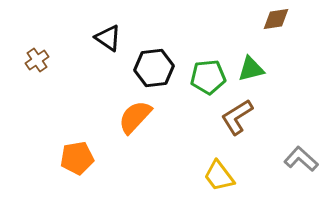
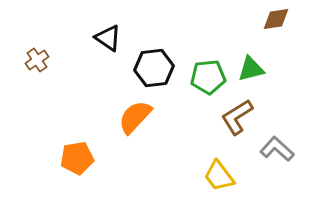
gray L-shape: moved 24 px left, 10 px up
